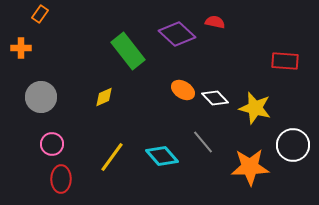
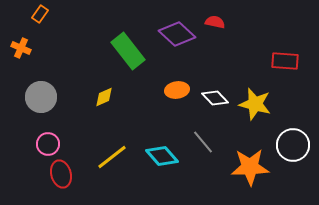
orange cross: rotated 24 degrees clockwise
orange ellipse: moved 6 px left; rotated 40 degrees counterclockwise
yellow star: moved 4 px up
pink circle: moved 4 px left
yellow line: rotated 16 degrees clockwise
red ellipse: moved 5 px up; rotated 16 degrees counterclockwise
